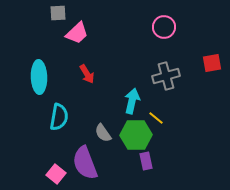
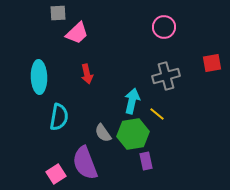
red arrow: rotated 18 degrees clockwise
yellow line: moved 1 px right, 4 px up
green hexagon: moved 3 px left, 1 px up; rotated 8 degrees counterclockwise
pink square: rotated 18 degrees clockwise
